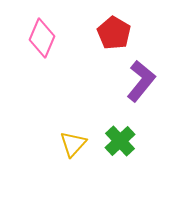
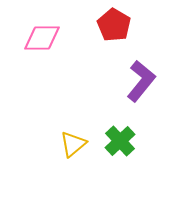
red pentagon: moved 8 px up
pink diamond: rotated 66 degrees clockwise
yellow triangle: rotated 8 degrees clockwise
